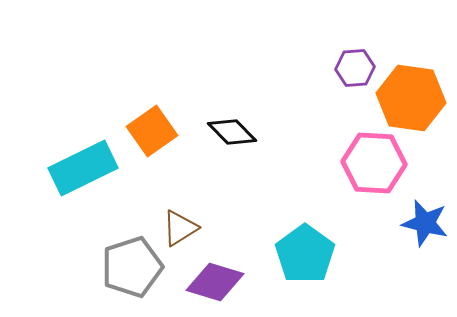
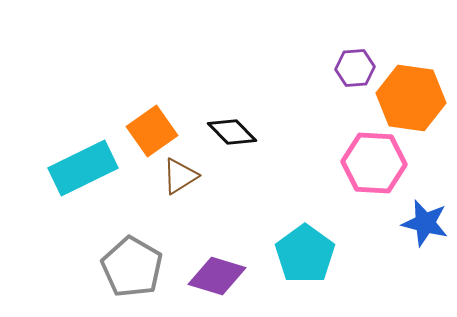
brown triangle: moved 52 px up
gray pentagon: rotated 24 degrees counterclockwise
purple diamond: moved 2 px right, 6 px up
